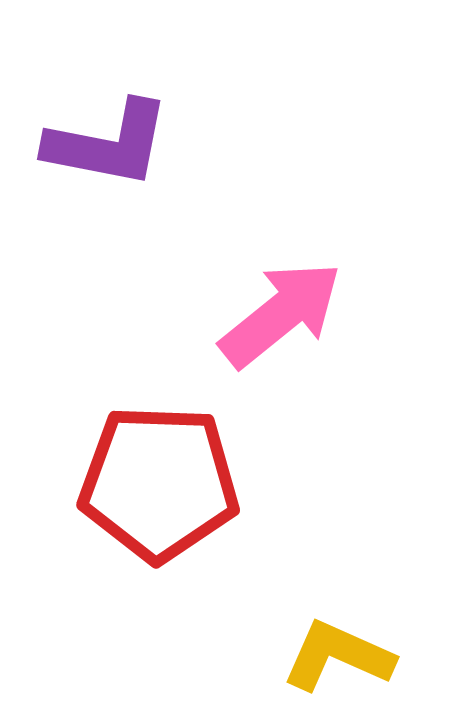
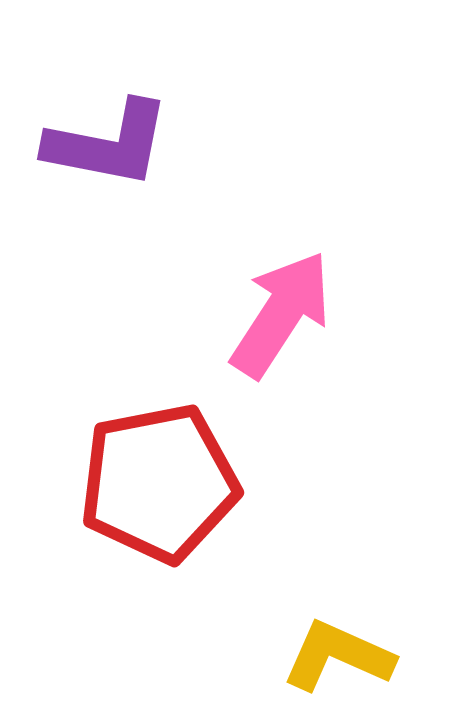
pink arrow: rotated 18 degrees counterclockwise
red pentagon: rotated 13 degrees counterclockwise
